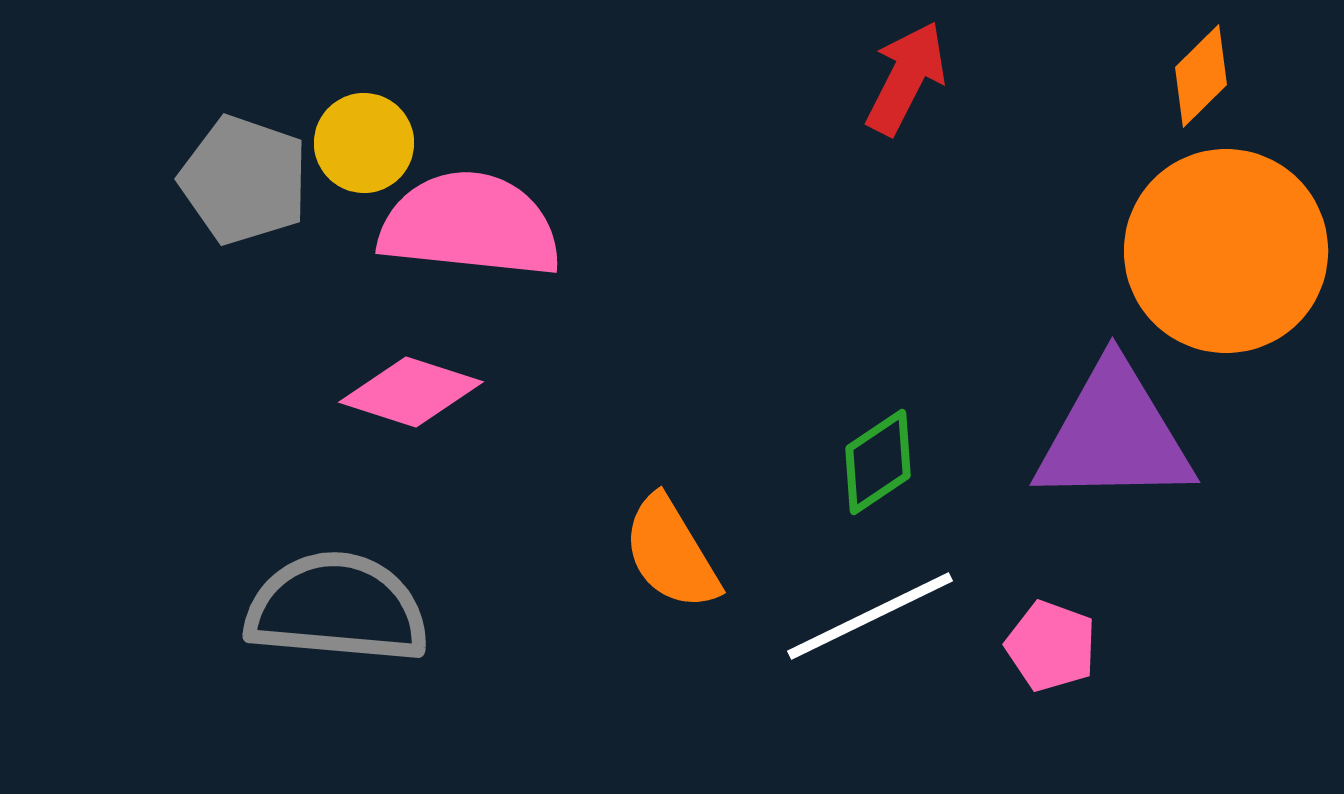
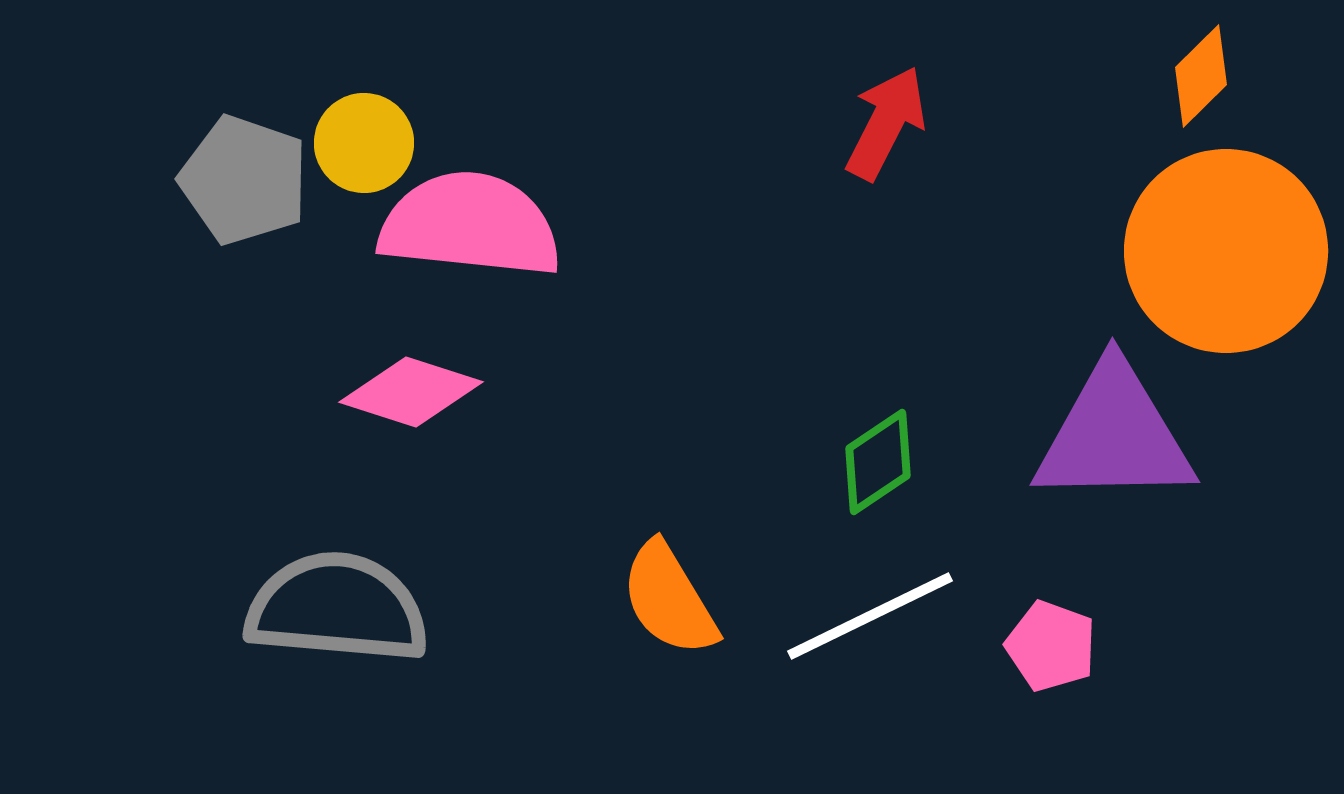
red arrow: moved 20 px left, 45 px down
orange semicircle: moved 2 px left, 46 px down
